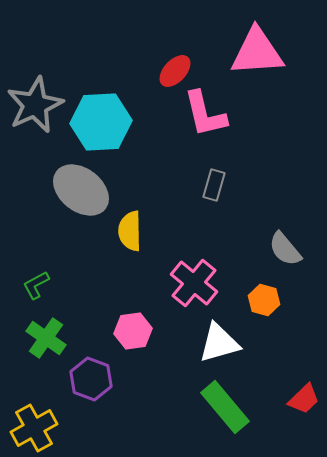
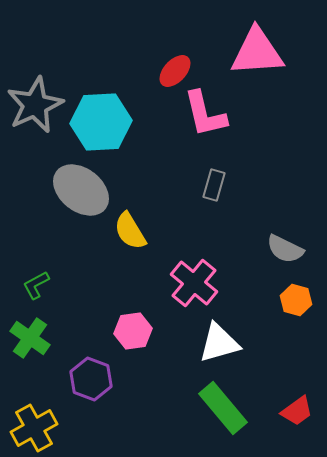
yellow semicircle: rotated 30 degrees counterclockwise
gray semicircle: rotated 24 degrees counterclockwise
orange hexagon: moved 32 px right
green cross: moved 16 px left
red trapezoid: moved 7 px left, 12 px down; rotated 8 degrees clockwise
green rectangle: moved 2 px left, 1 px down
